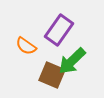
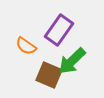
brown square: moved 3 px left
